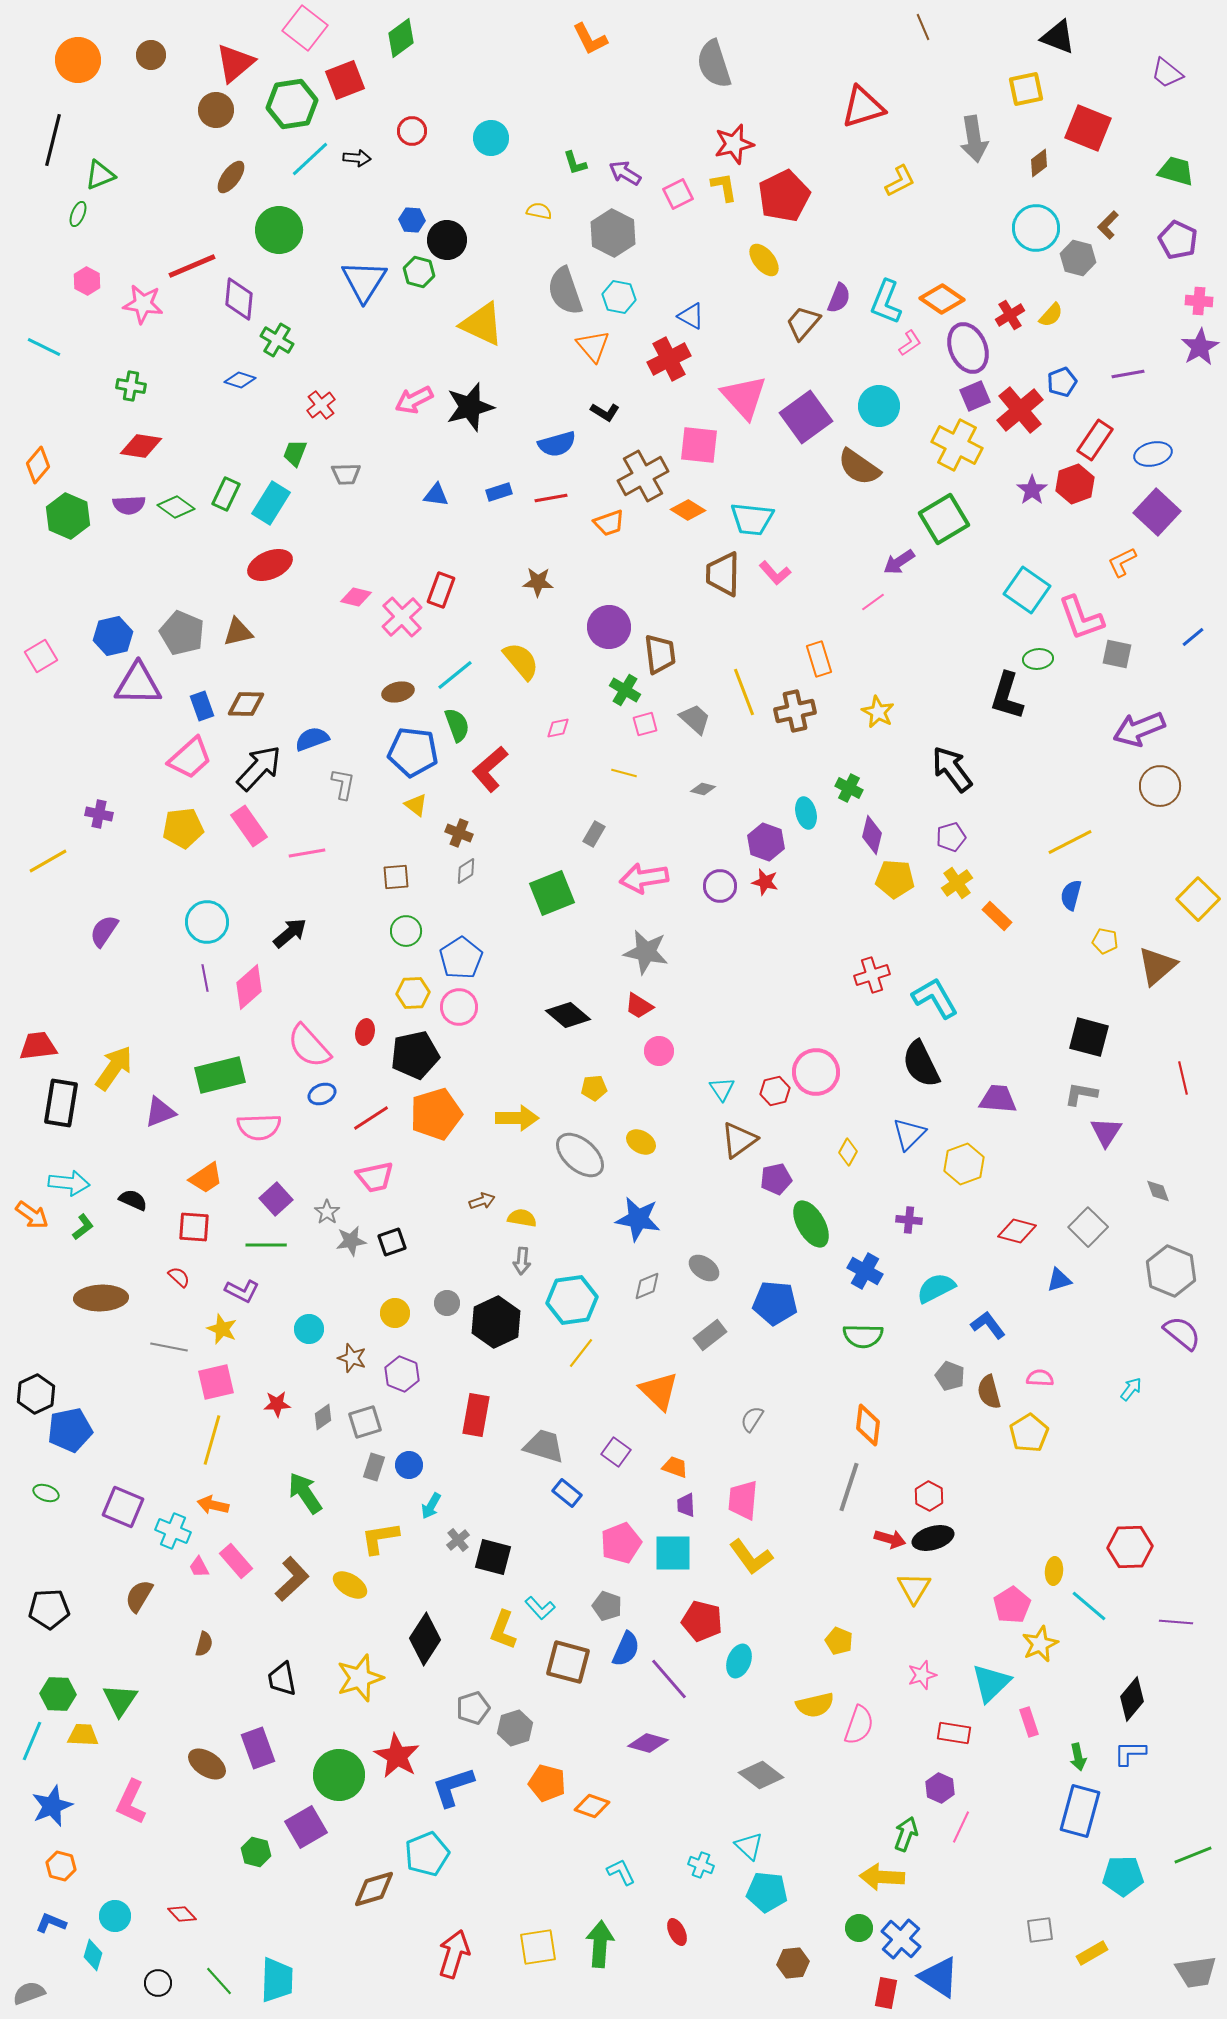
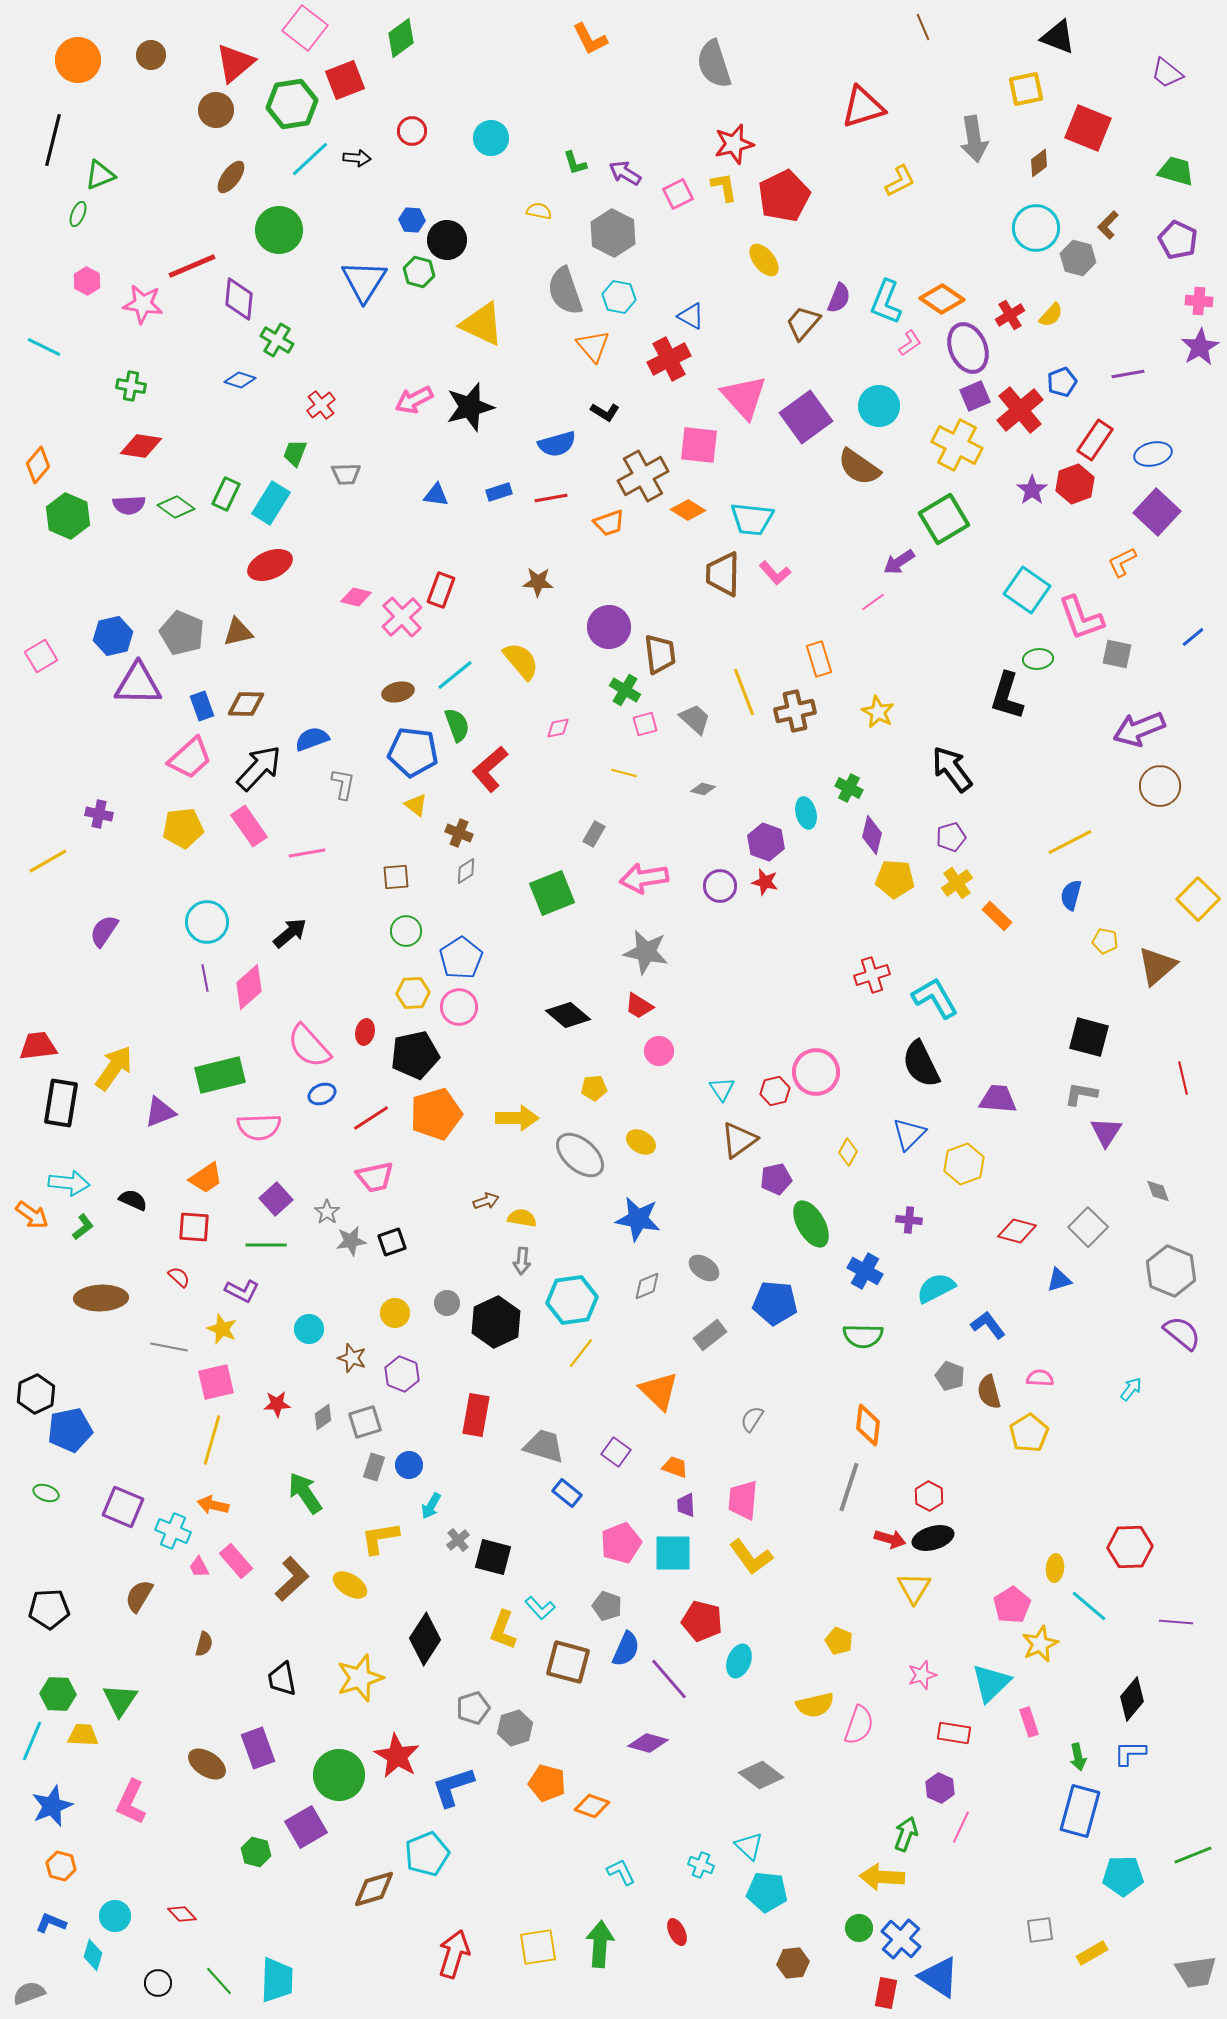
brown arrow at (482, 1201): moved 4 px right
yellow ellipse at (1054, 1571): moved 1 px right, 3 px up
